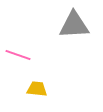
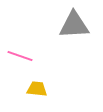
pink line: moved 2 px right, 1 px down
